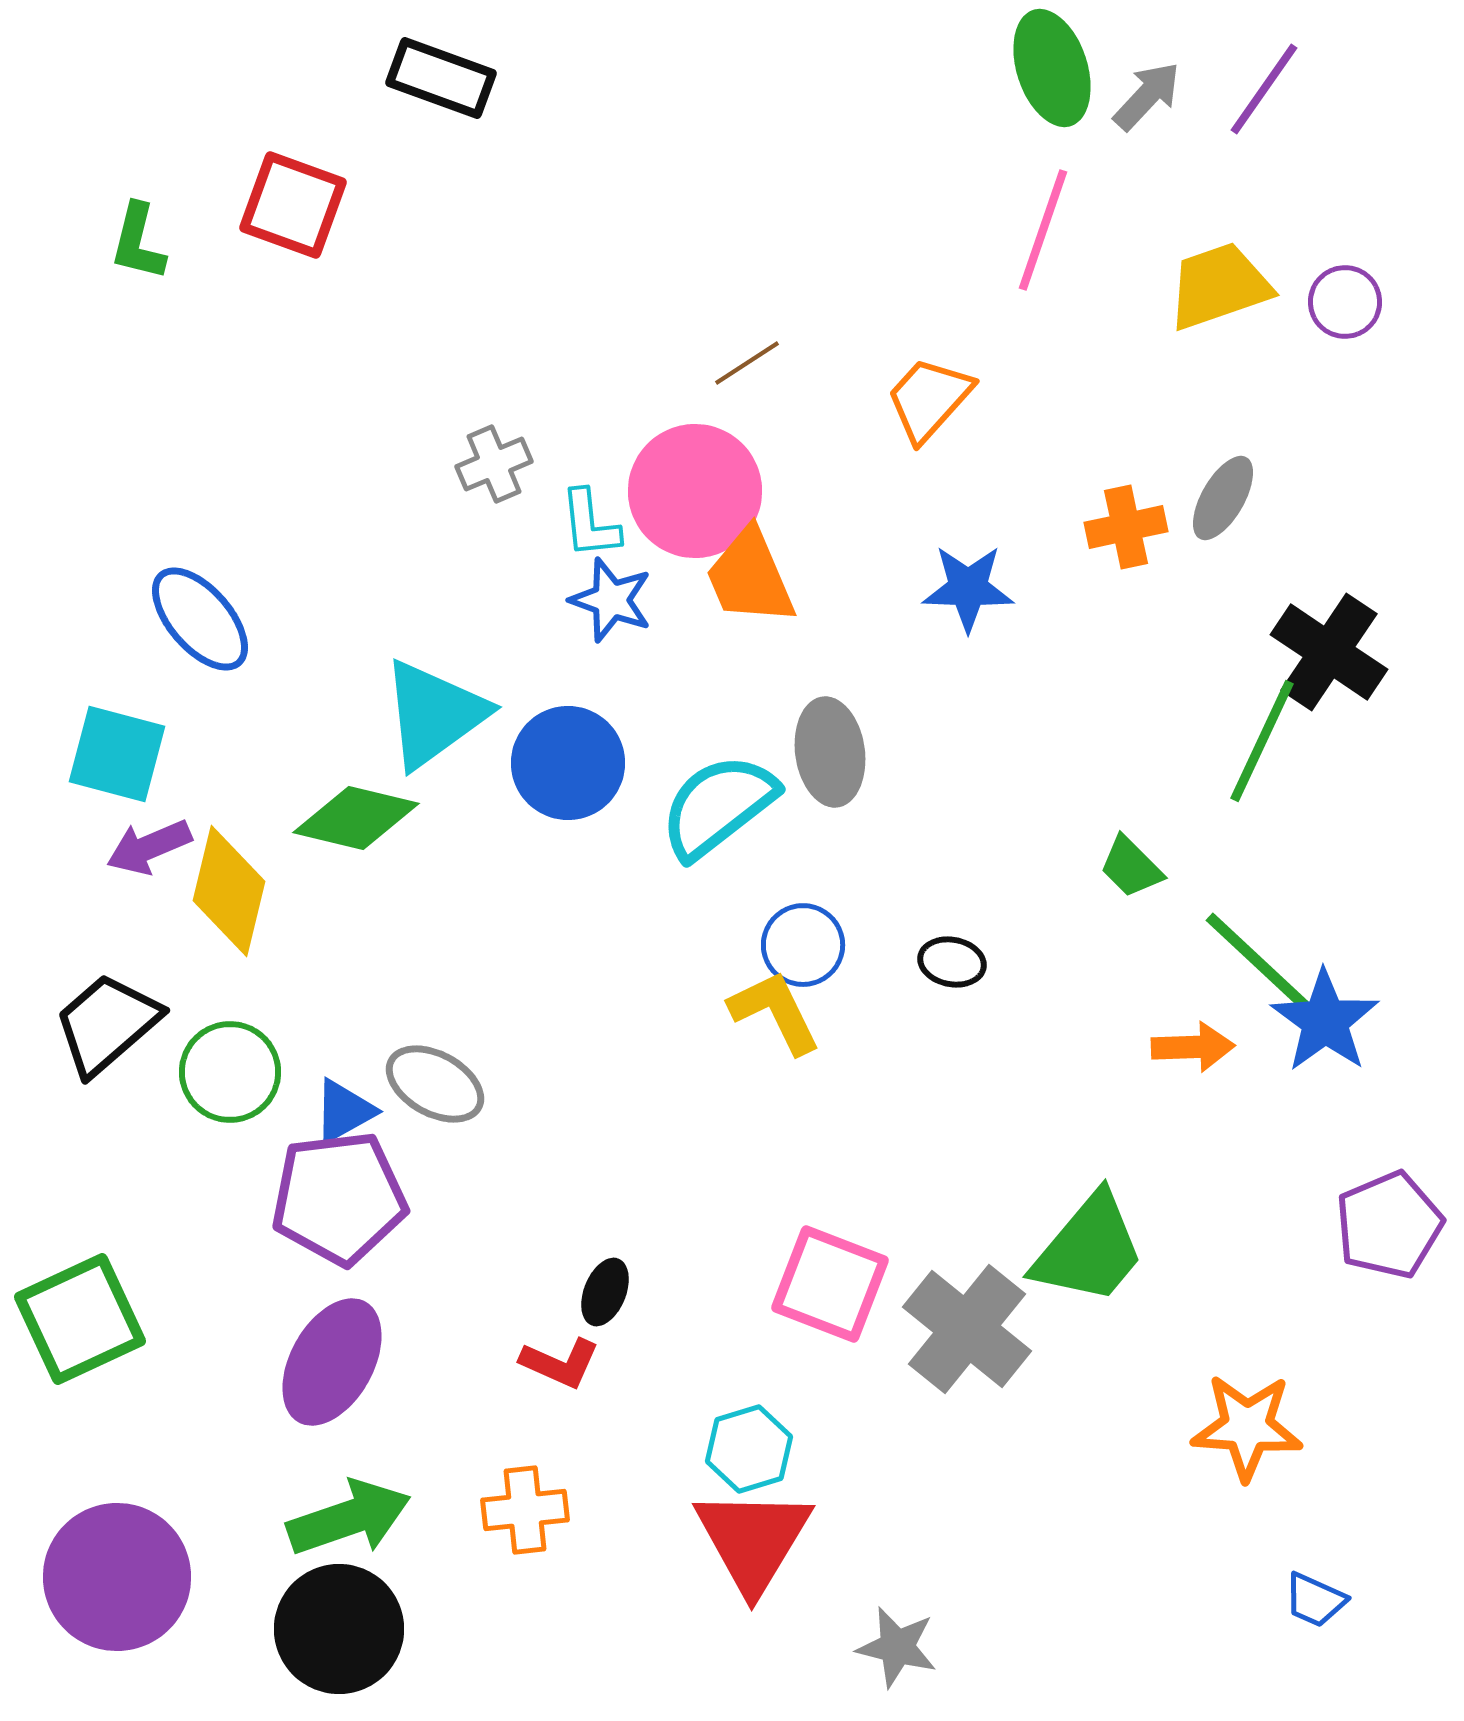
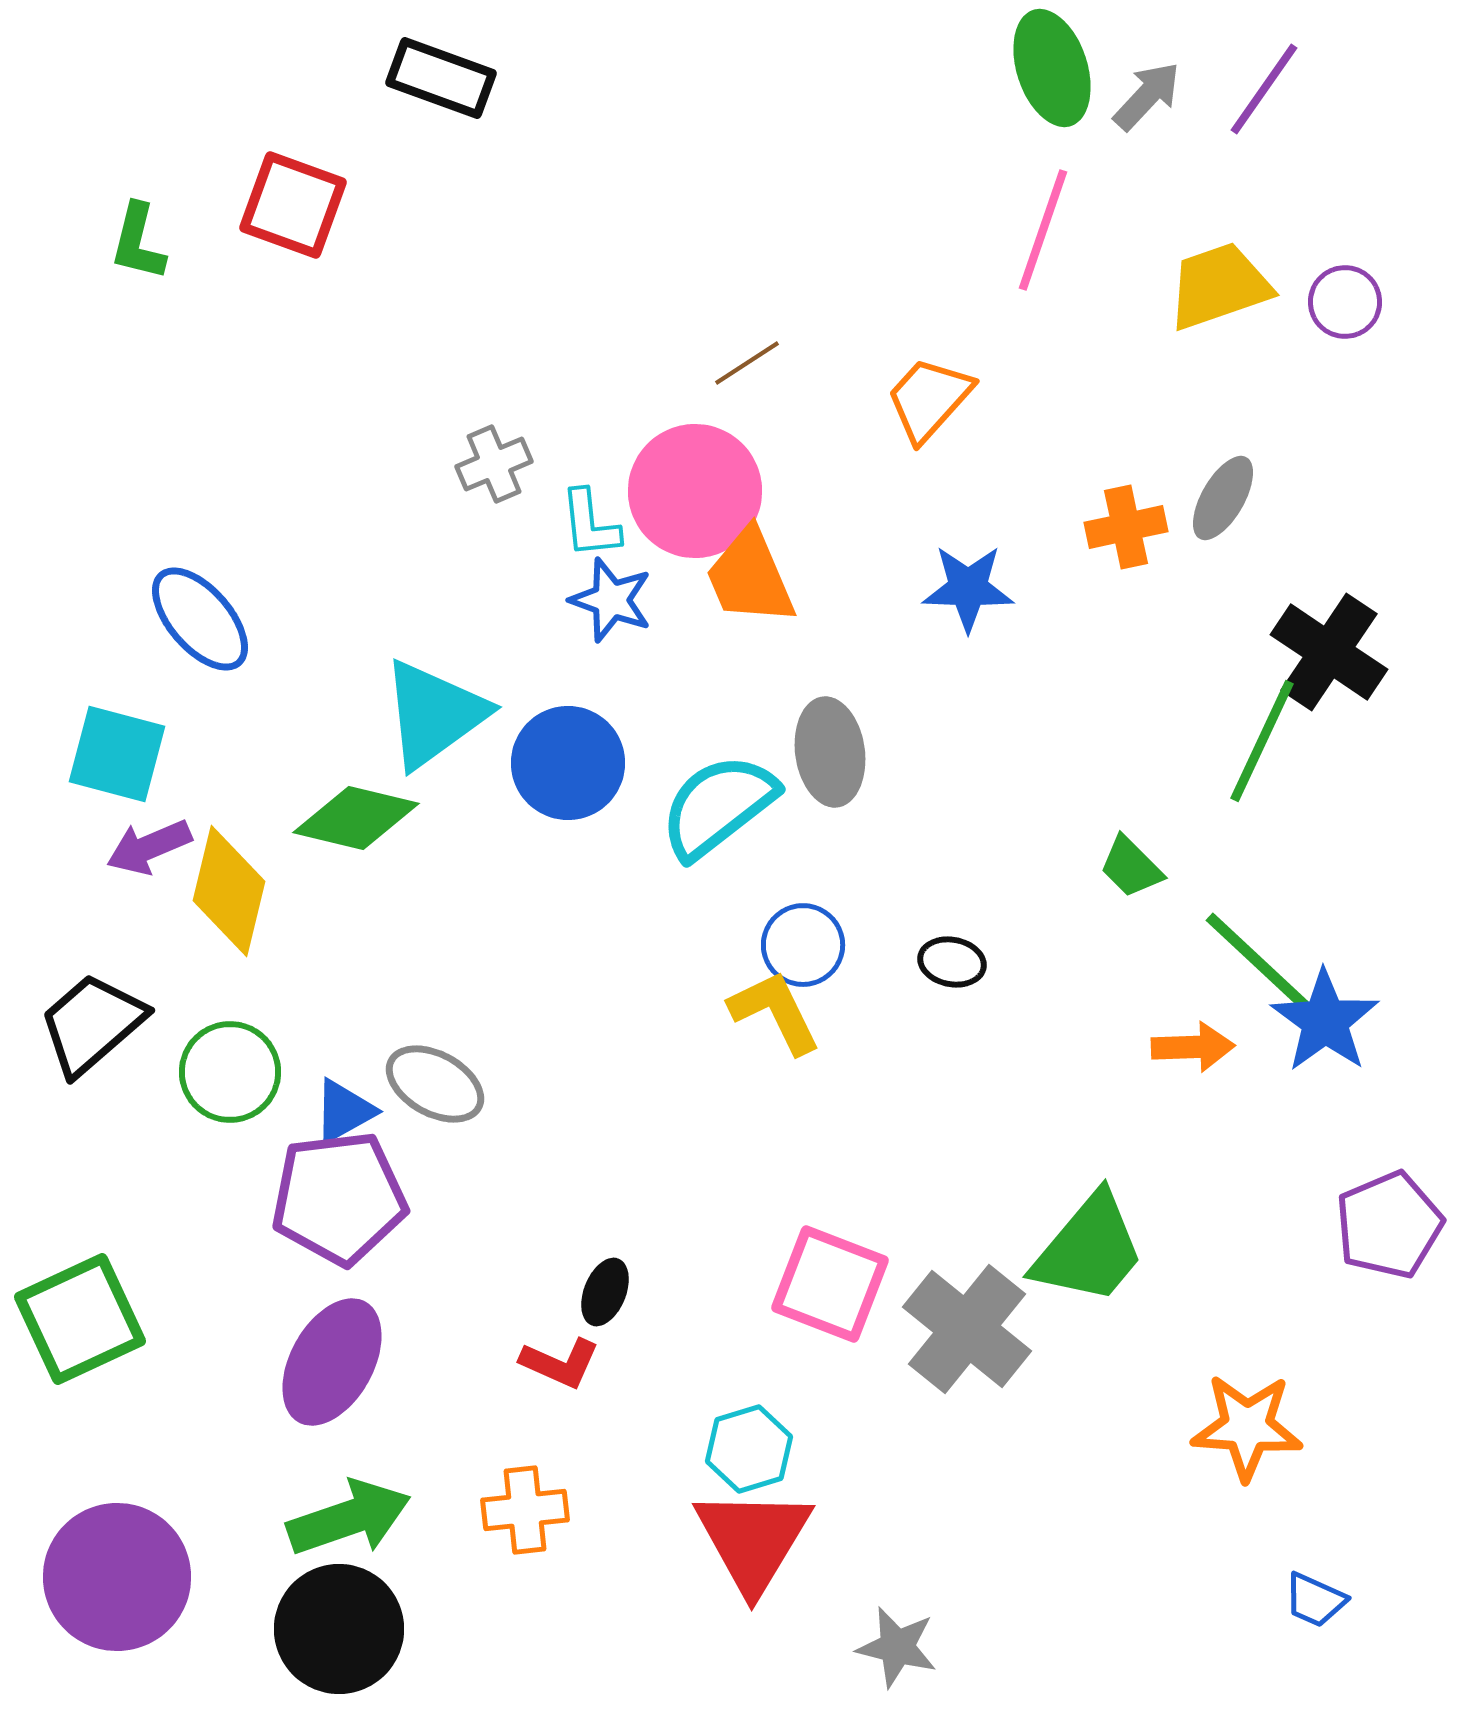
black trapezoid at (107, 1024): moved 15 px left
